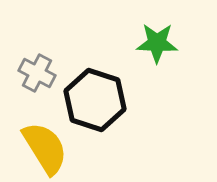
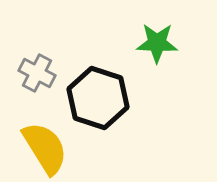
black hexagon: moved 3 px right, 2 px up
